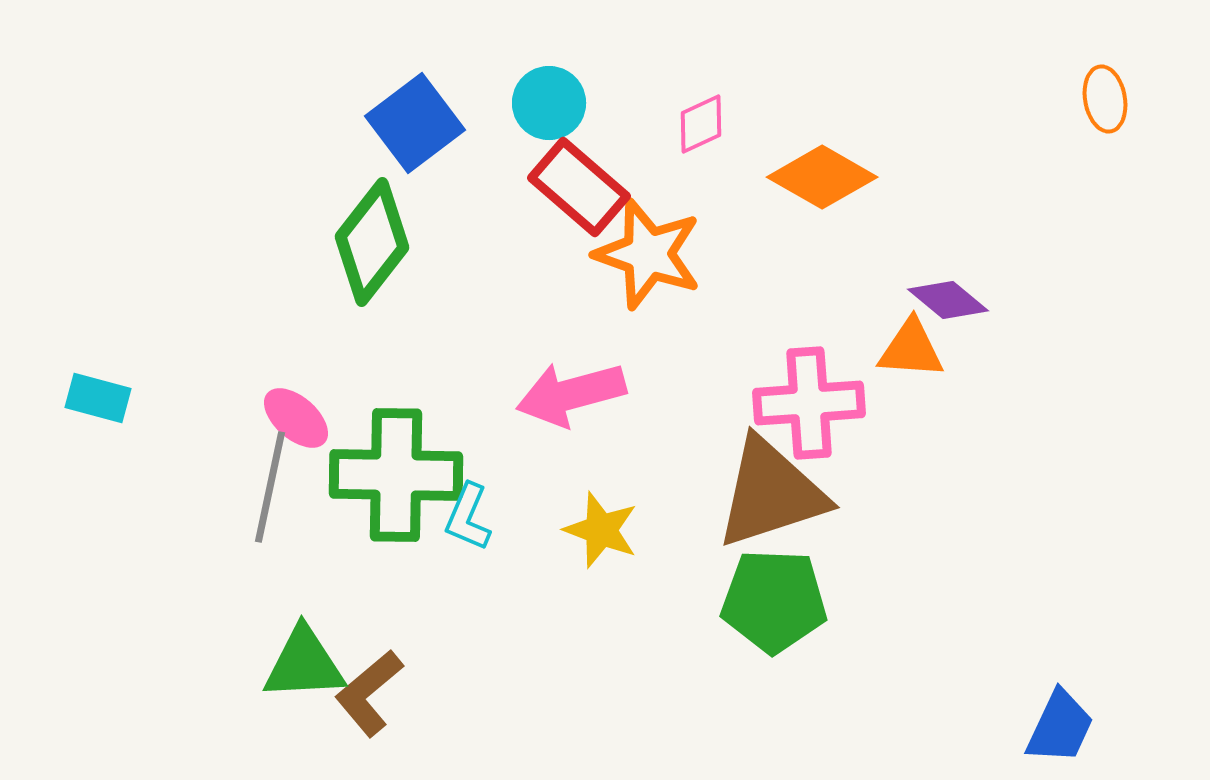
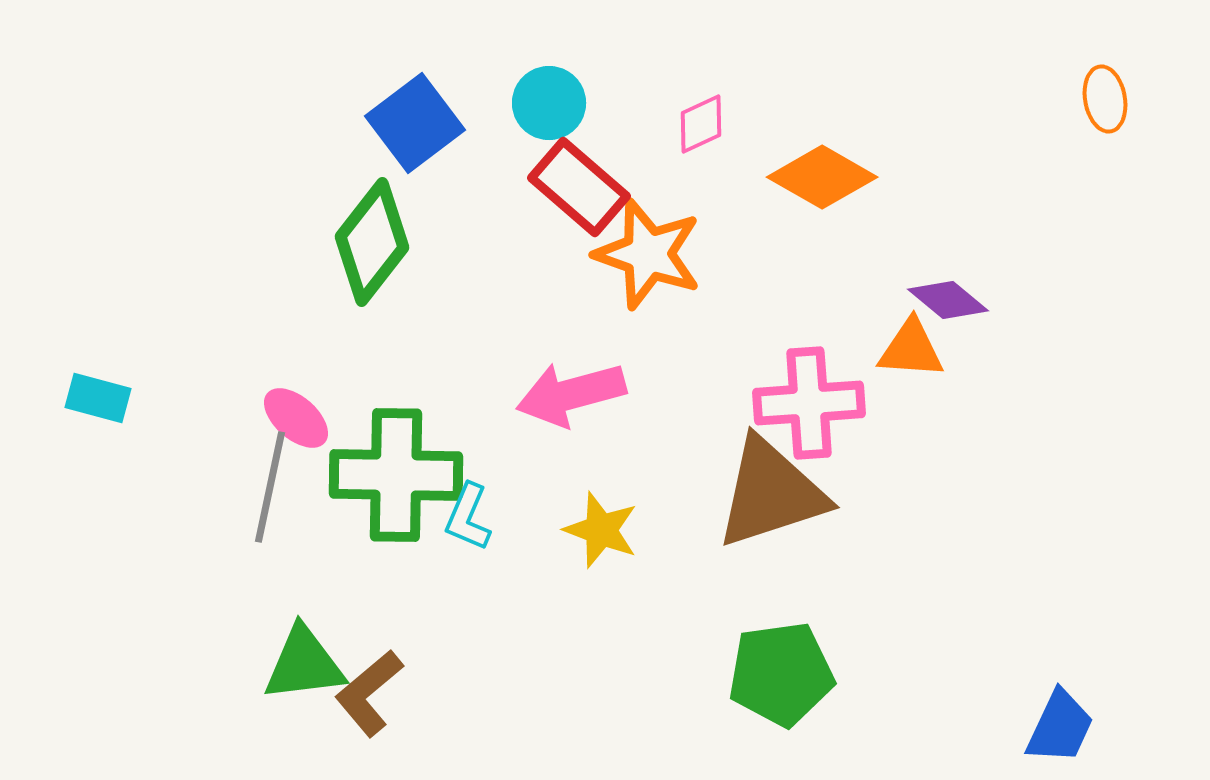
green pentagon: moved 7 px right, 73 px down; rotated 10 degrees counterclockwise
green triangle: rotated 4 degrees counterclockwise
